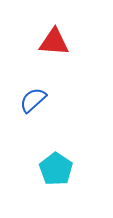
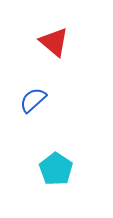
red triangle: rotated 36 degrees clockwise
